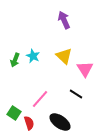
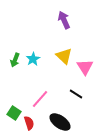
cyan star: moved 3 px down; rotated 16 degrees clockwise
pink triangle: moved 2 px up
